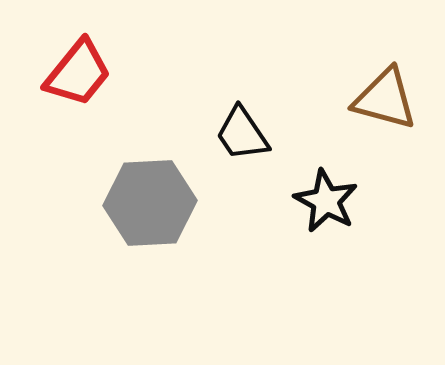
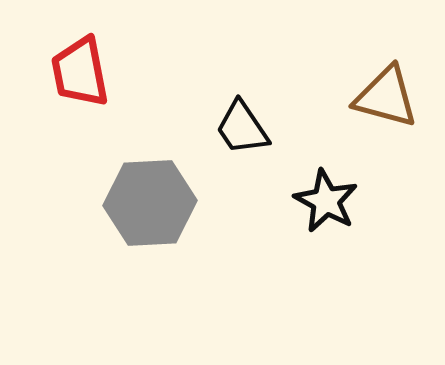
red trapezoid: moved 2 px right, 1 px up; rotated 130 degrees clockwise
brown triangle: moved 1 px right, 2 px up
black trapezoid: moved 6 px up
